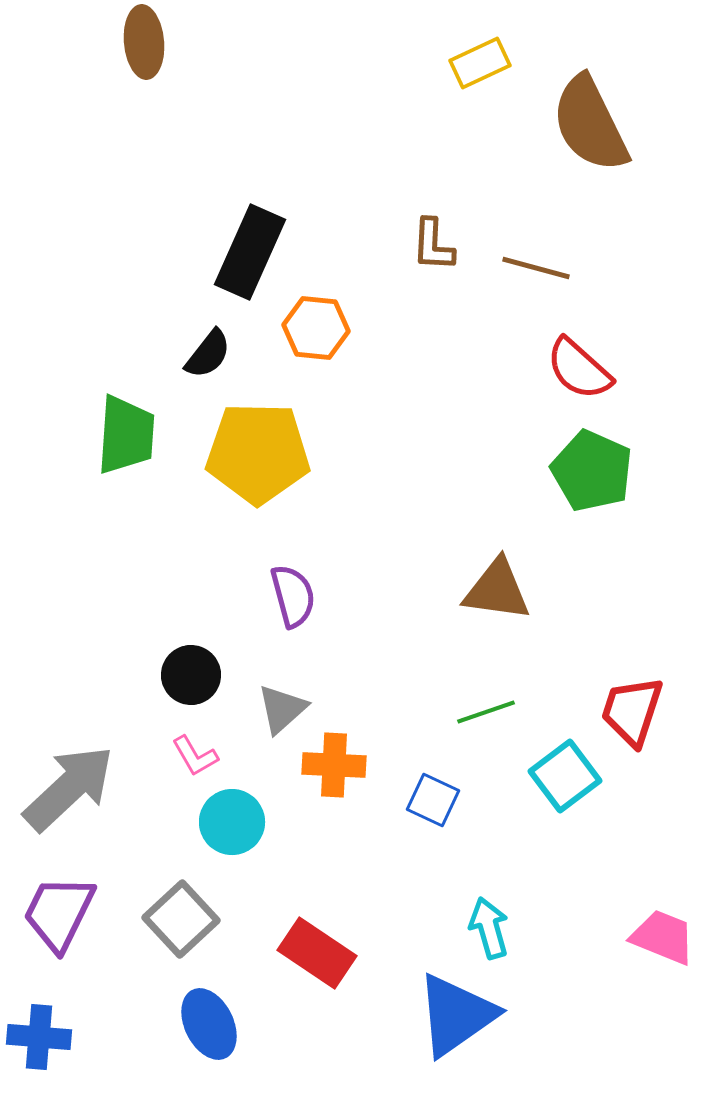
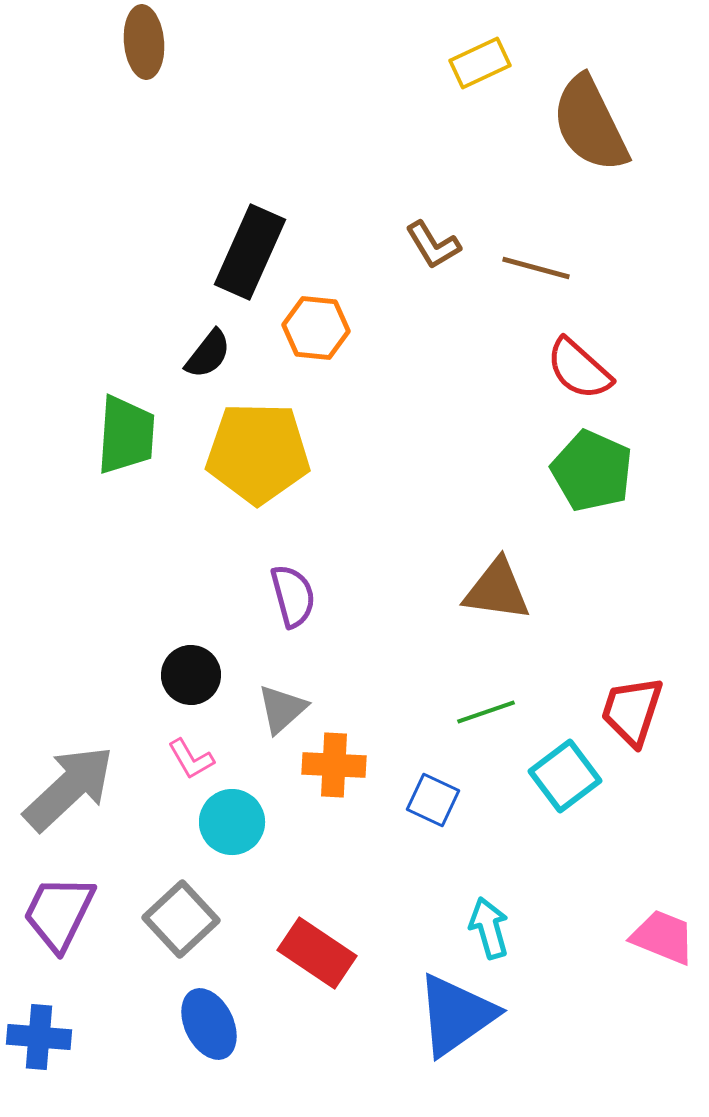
brown L-shape: rotated 34 degrees counterclockwise
pink L-shape: moved 4 px left, 3 px down
